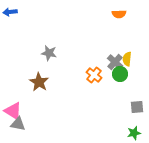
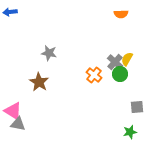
orange semicircle: moved 2 px right
yellow semicircle: rotated 24 degrees clockwise
green star: moved 4 px left, 1 px up
